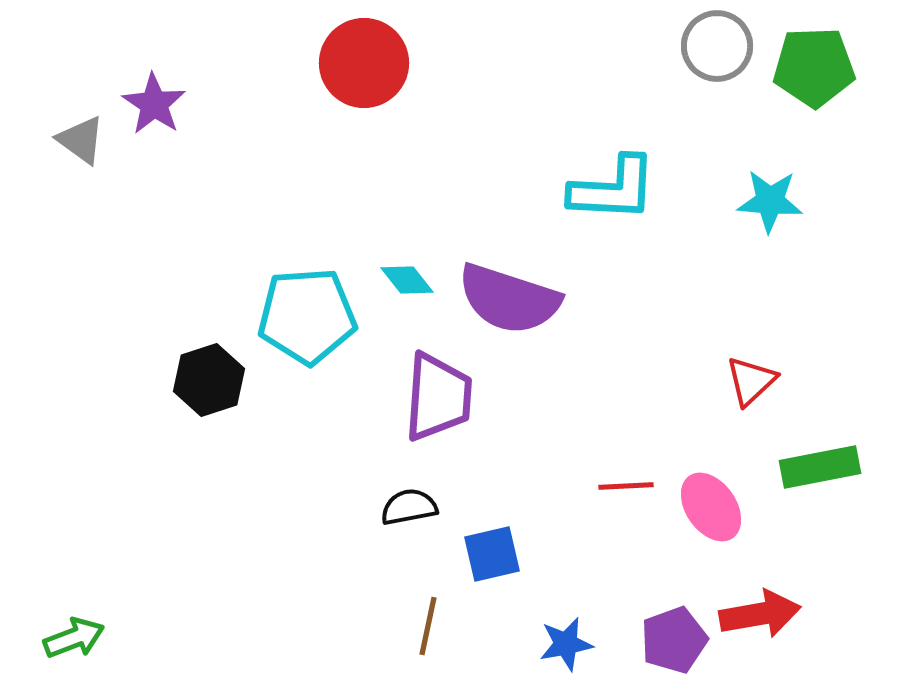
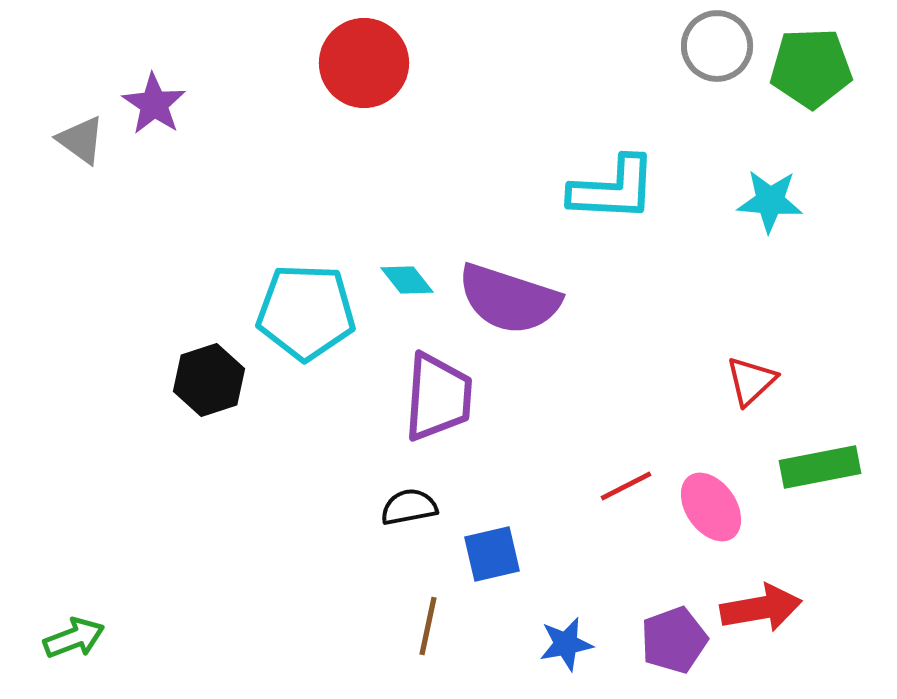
green pentagon: moved 3 px left, 1 px down
cyan pentagon: moved 1 px left, 4 px up; rotated 6 degrees clockwise
red line: rotated 24 degrees counterclockwise
red arrow: moved 1 px right, 6 px up
